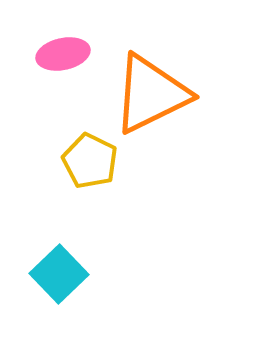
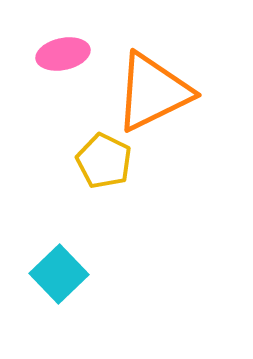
orange triangle: moved 2 px right, 2 px up
yellow pentagon: moved 14 px right
